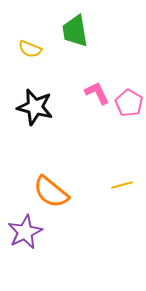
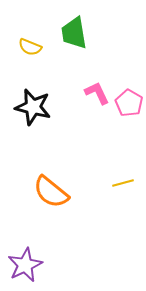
green trapezoid: moved 1 px left, 2 px down
yellow semicircle: moved 2 px up
black star: moved 2 px left
yellow line: moved 1 px right, 2 px up
purple star: moved 33 px down
